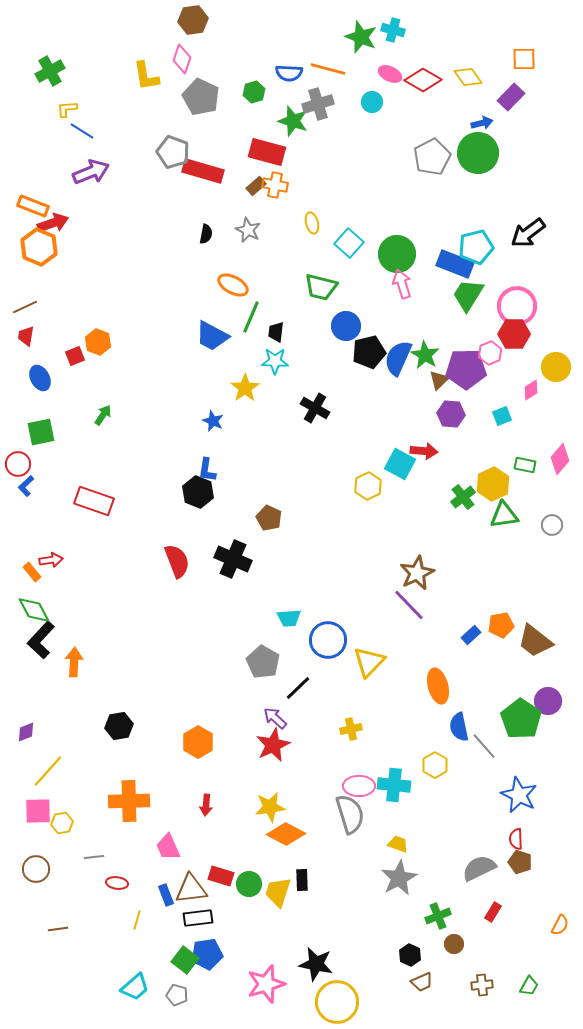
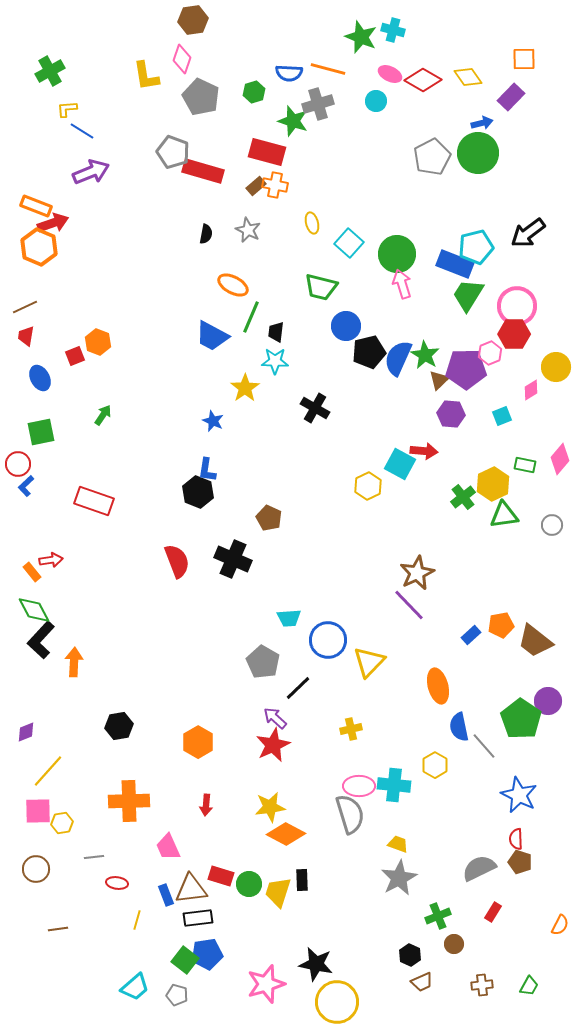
cyan circle at (372, 102): moved 4 px right, 1 px up
orange rectangle at (33, 206): moved 3 px right
